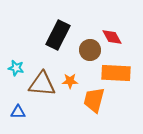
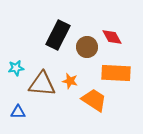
brown circle: moved 3 px left, 3 px up
cyan star: rotated 21 degrees counterclockwise
orange star: rotated 14 degrees clockwise
orange trapezoid: rotated 108 degrees clockwise
